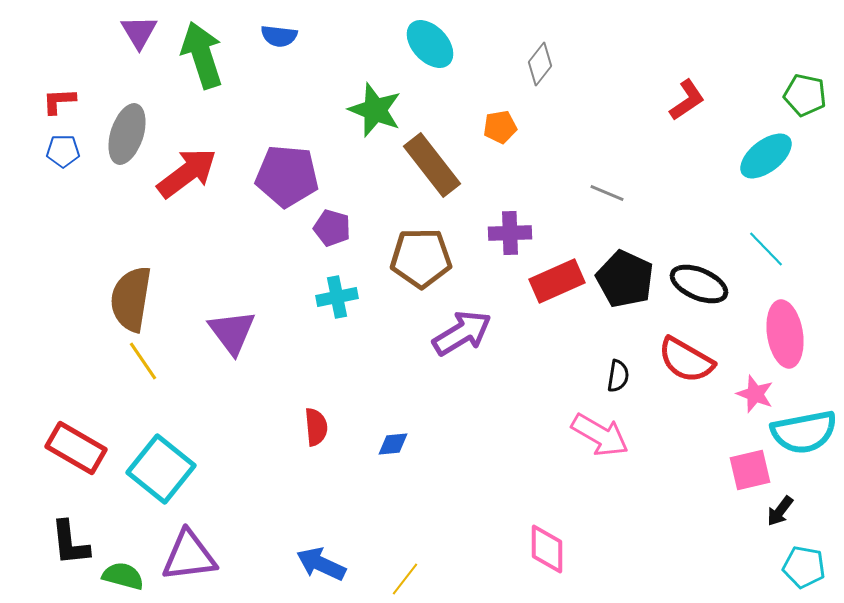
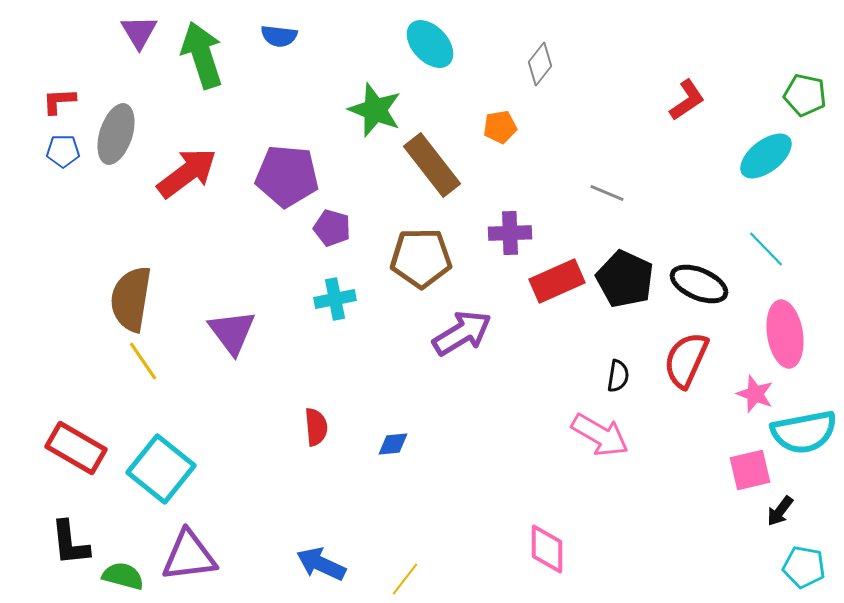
gray ellipse at (127, 134): moved 11 px left
cyan cross at (337, 297): moved 2 px left, 2 px down
red semicircle at (686, 360): rotated 84 degrees clockwise
